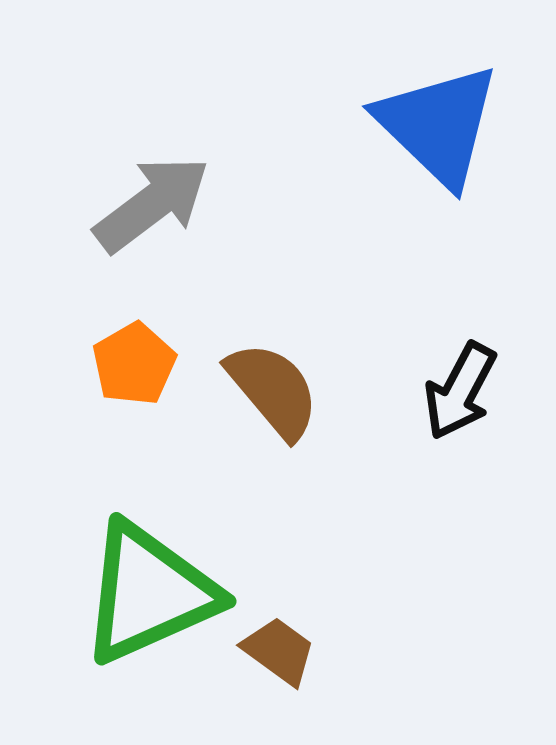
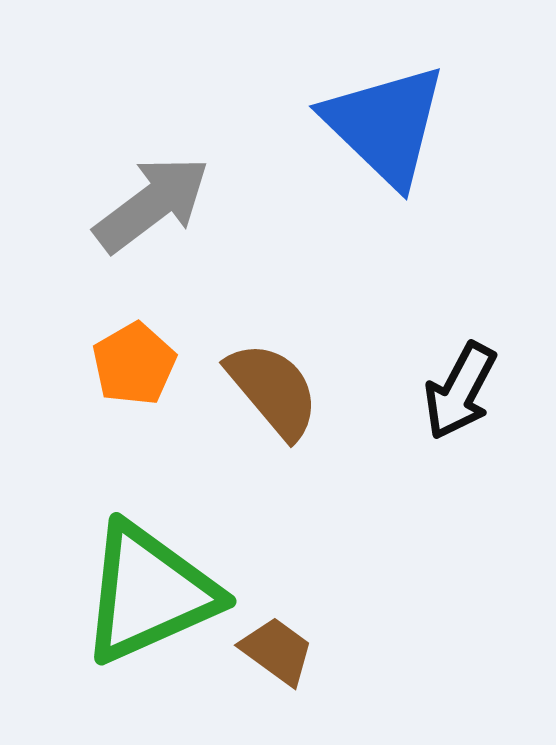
blue triangle: moved 53 px left
brown trapezoid: moved 2 px left
